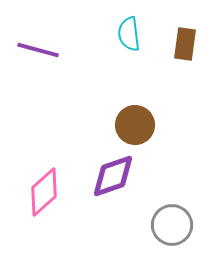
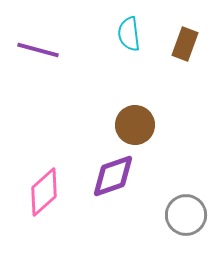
brown rectangle: rotated 12 degrees clockwise
gray circle: moved 14 px right, 10 px up
